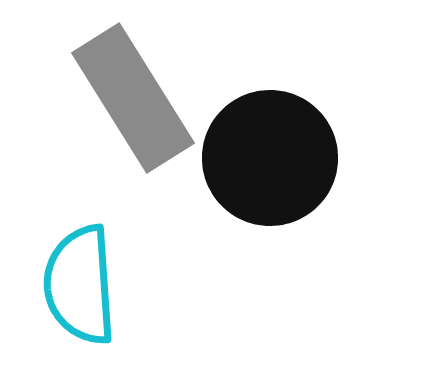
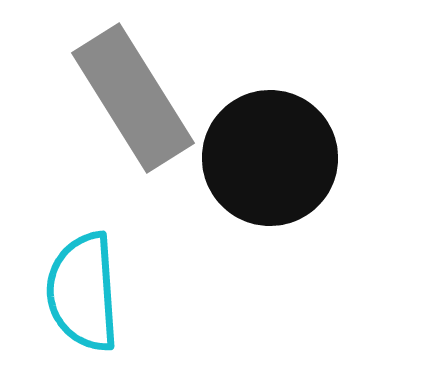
cyan semicircle: moved 3 px right, 7 px down
